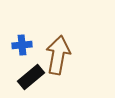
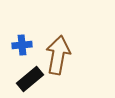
black rectangle: moved 1 px left, 2 px down
